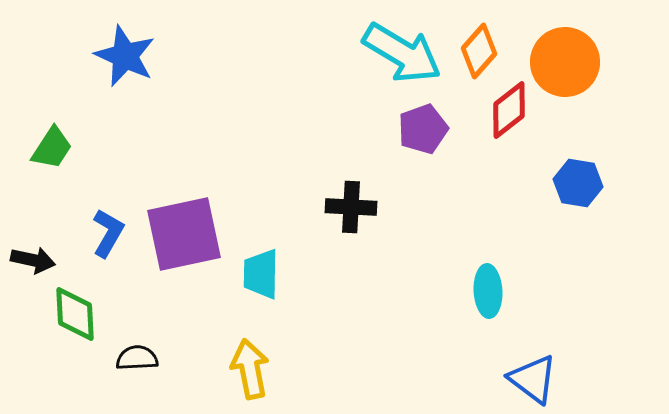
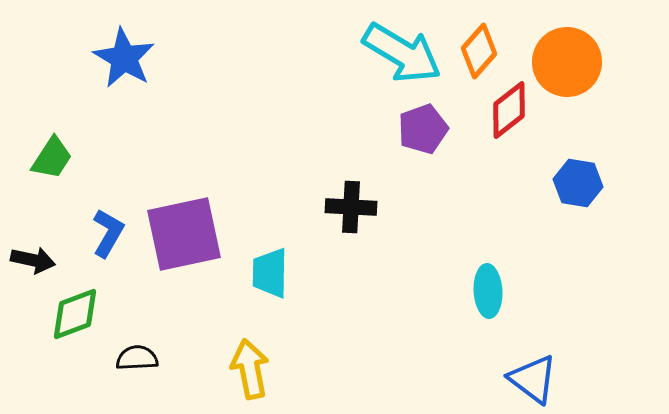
blue star: moved 1 px left, 2 px down; rotated 6 degrees clockwise
orange circle: moved 2 px right
green trapezoid: moved 10 px down
cyan trapezoid: moved 9 px right, 1 px up
green diamond: rotated 72 degrees clockwise
